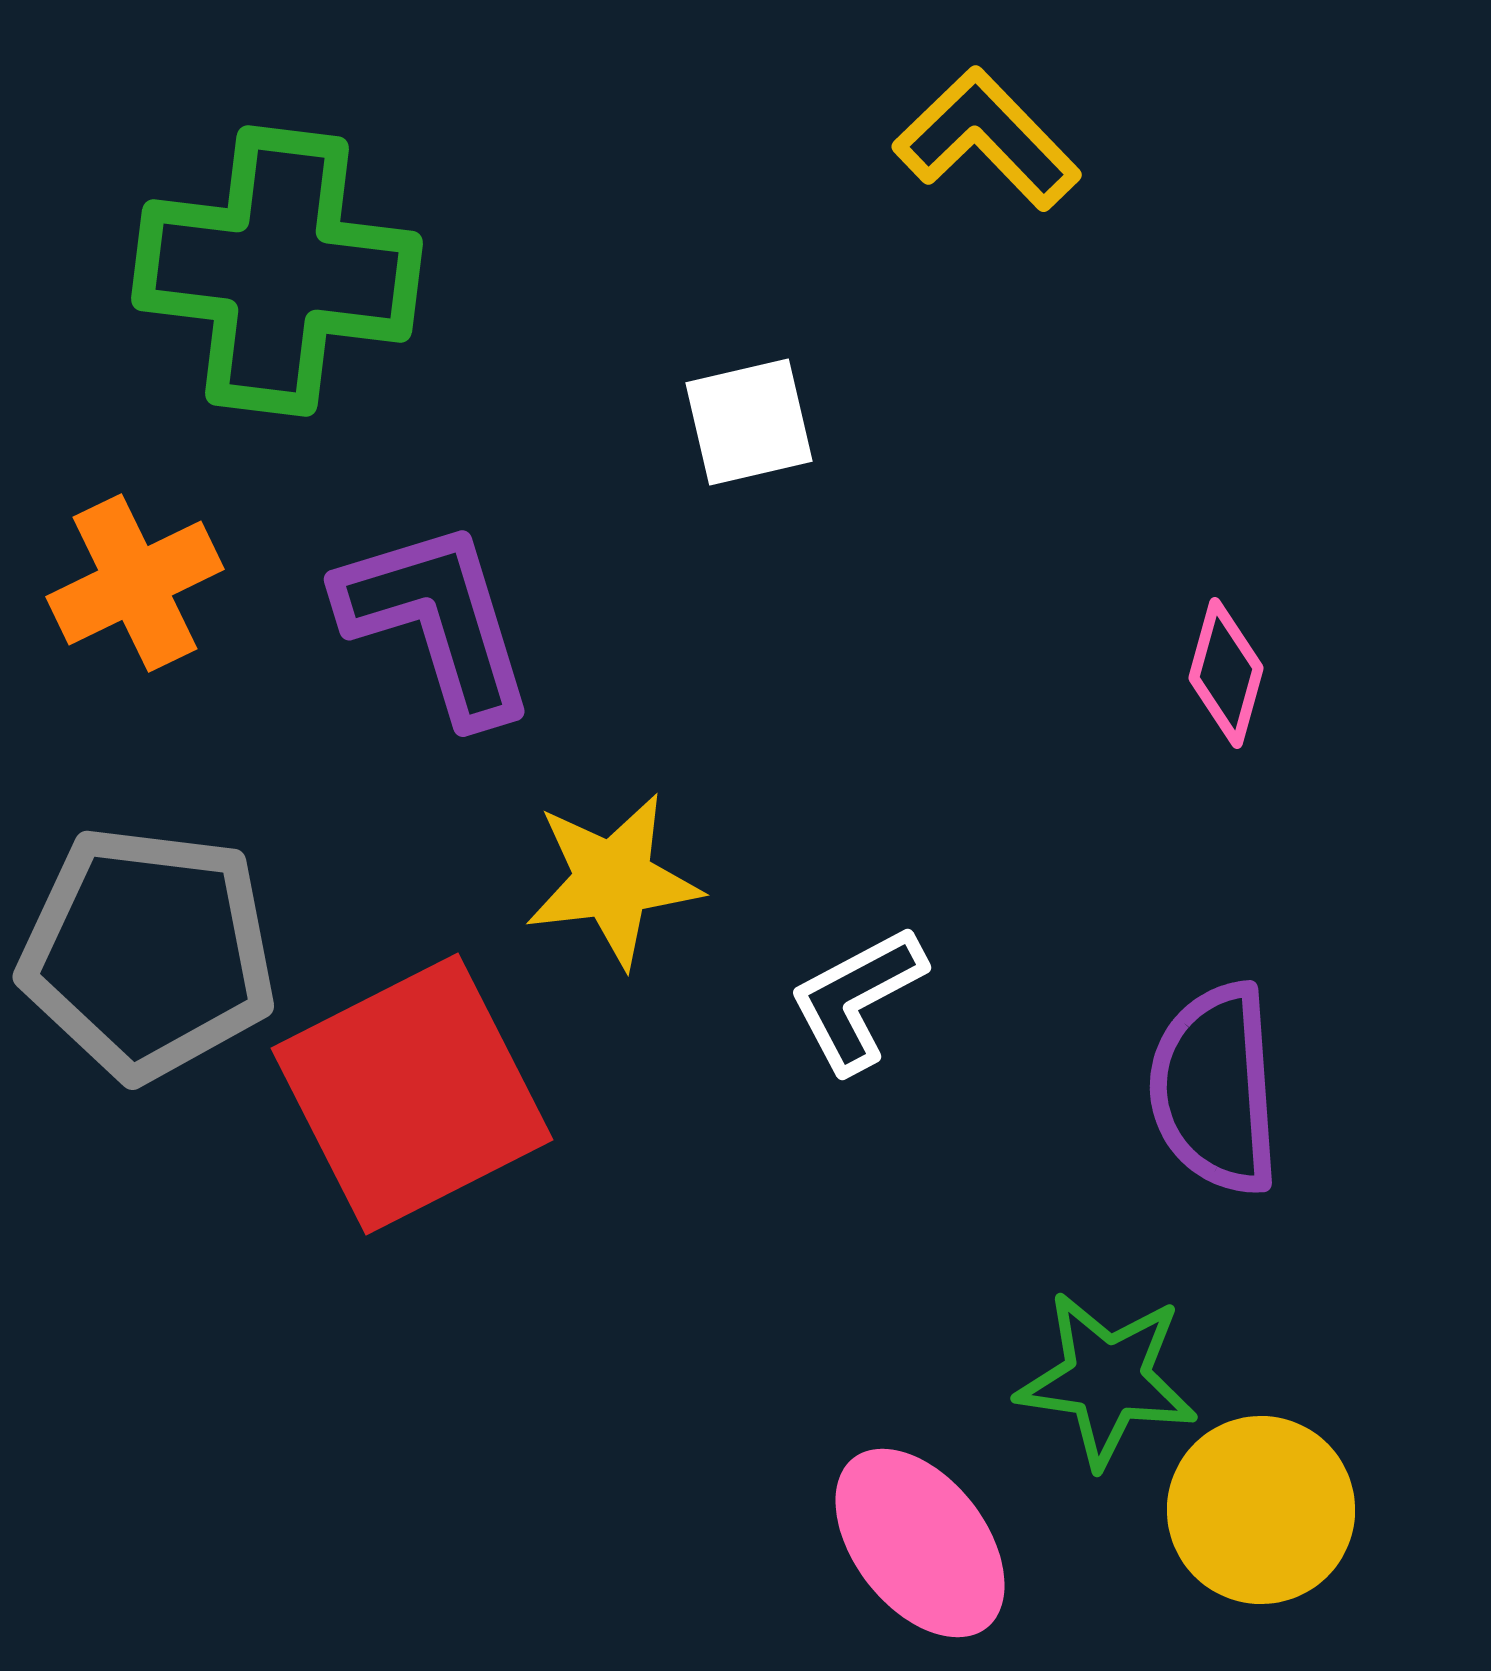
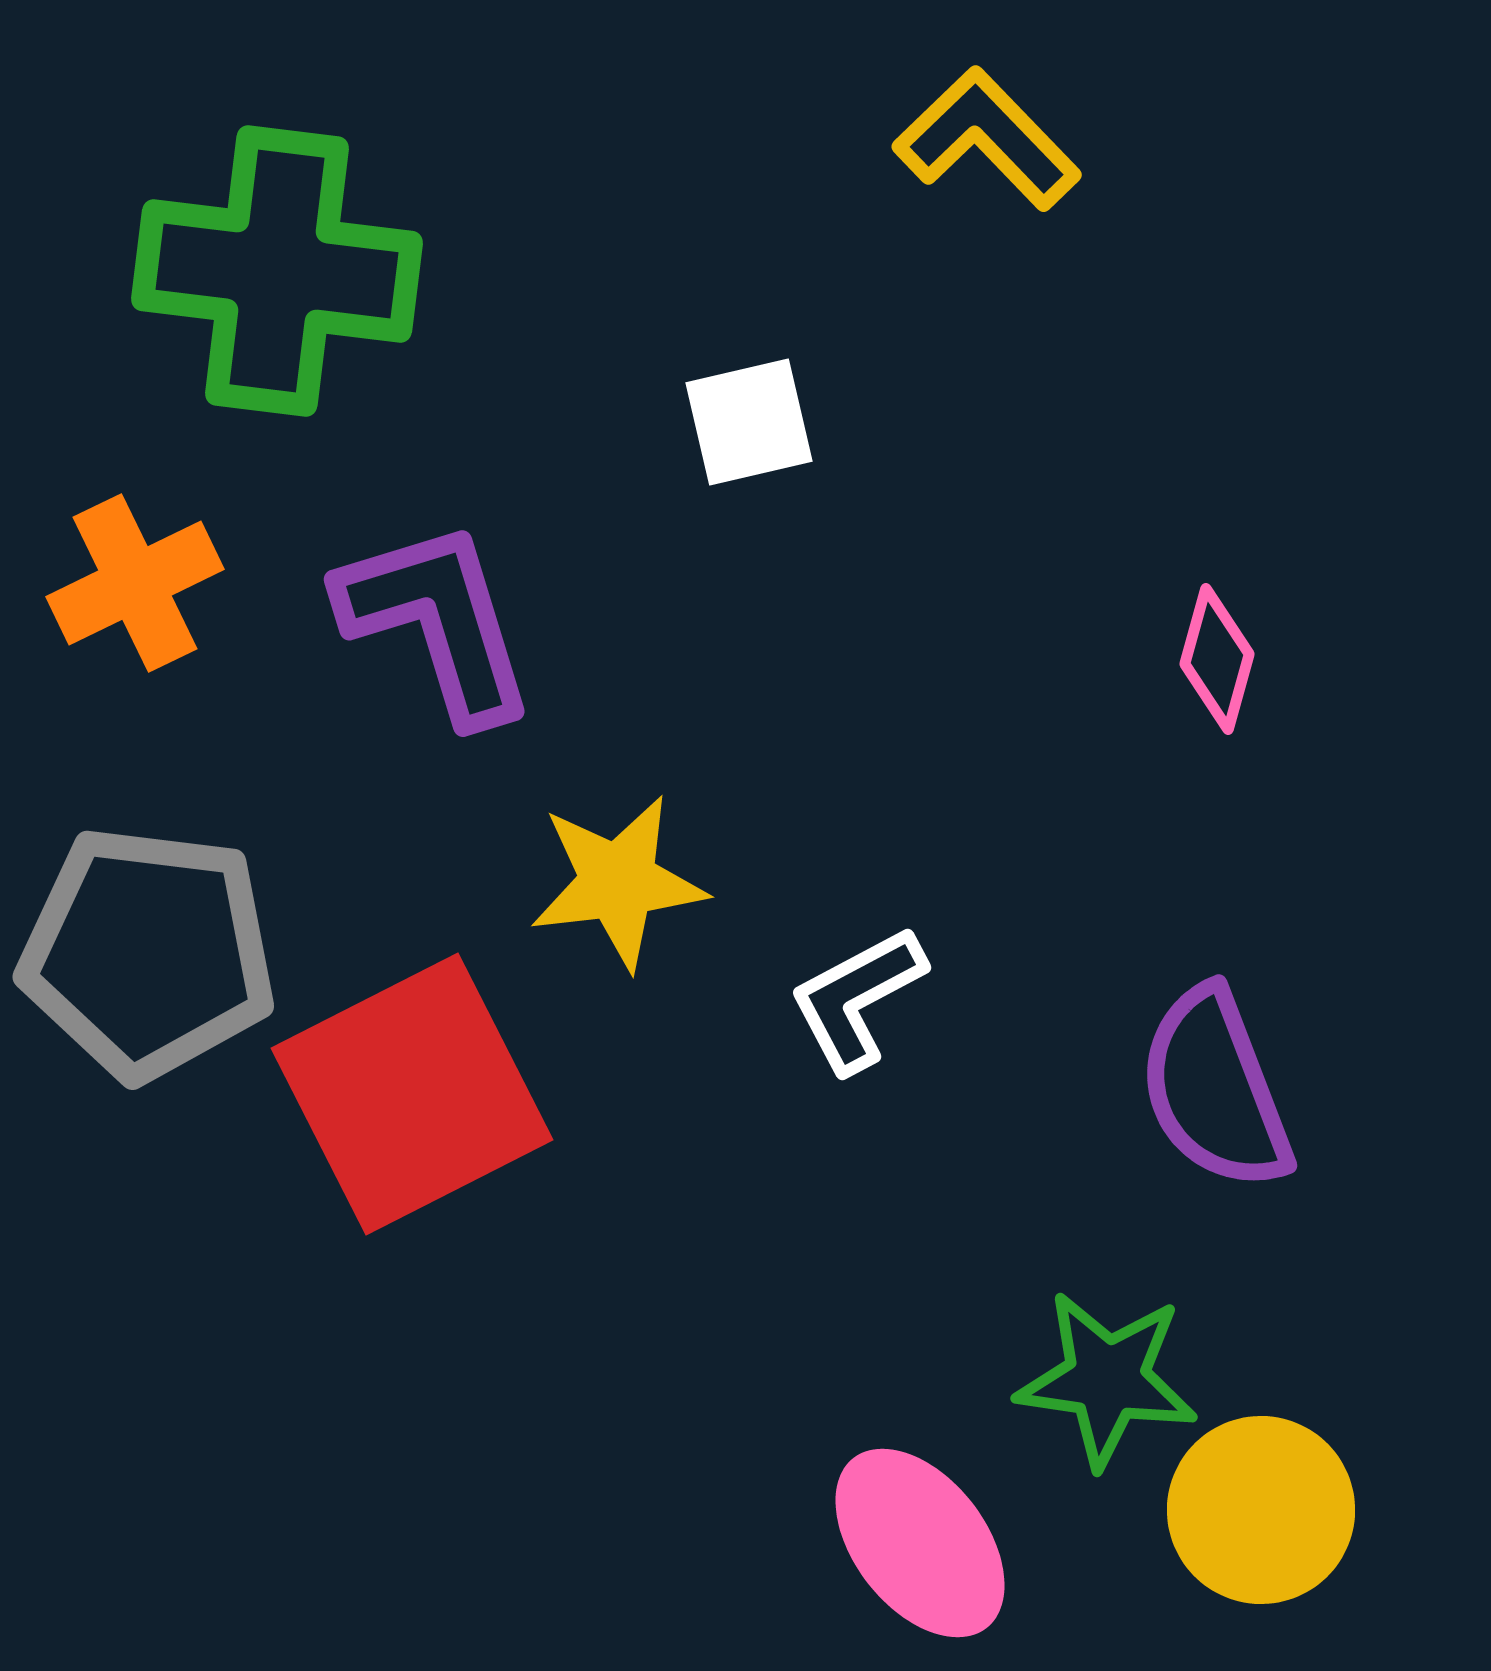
pink diamond: moved 9 px left, 14 px up
yellow star: moved 5 px right, 2 px down
purple semicircle: rotated 17 degrees counterclockwise
